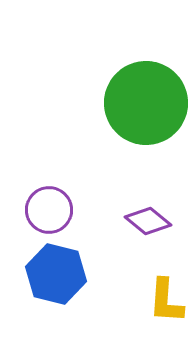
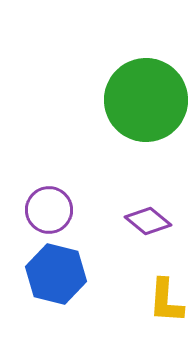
green circle: moved 3 px up
